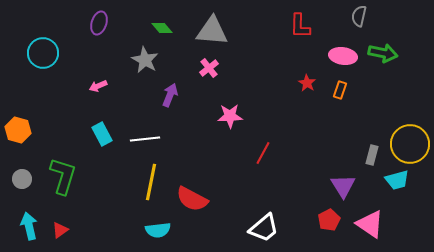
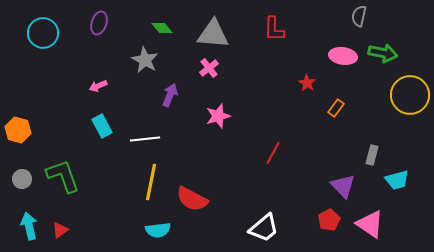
red L-shape: moved 26 px left, 3 px down
gray triangle: moved 1 px right, 3 px down
cyan circle: moved 20 px up
orange rectangle: moved 4 px left, 18 px down; rotated 18 degrees clockwise
pink star: moved 12 px left; rotated 15 degrees counterclockwise
cyan rectangle: moved 8 px up
yellow circle: moved 49 px up
red line: moved 10 px right
green L-shape: rotated 36 degrees counterclockwise
purple triangle: rotated 12 degrees counterclockwise
